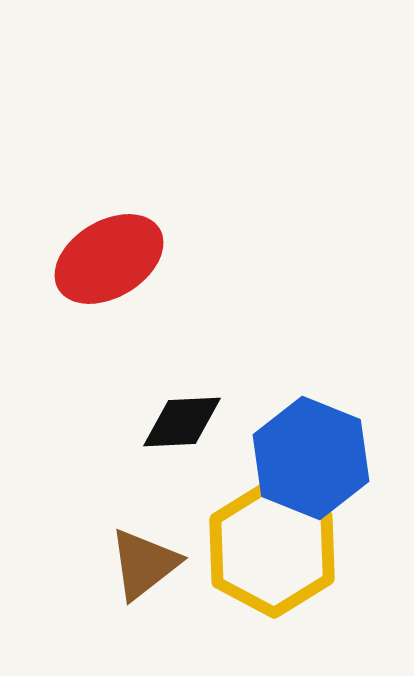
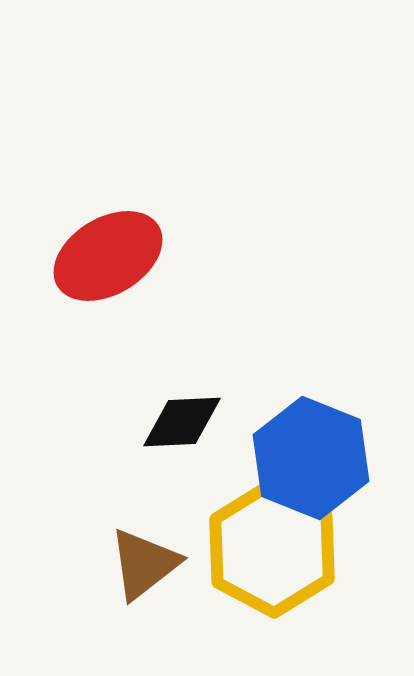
red ellipse: moved 1 px left, 3 px up
